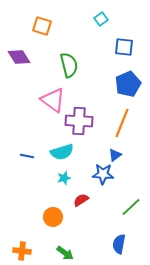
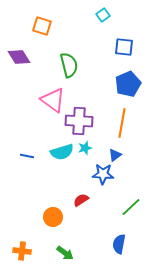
cyan square: moved 2 px right, 4 px up
orange line: rotated 12 degrees counterclockwise
cyan star: moved 21 px right, 30 px up
